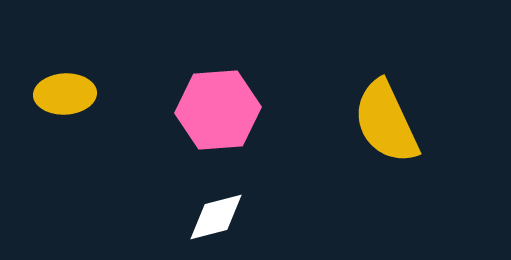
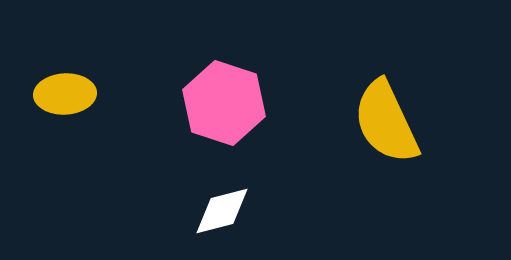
pink hexagon: moved 6 px right, 7 px up; rotated 22 degrees clockwise
white diamond: moved 6 px right, 6 px up
